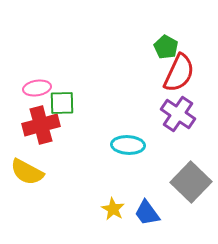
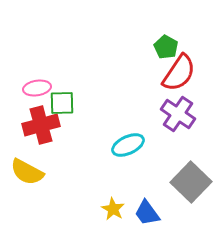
red semicircle: rotated 9 degrees clockwise
cyan ellipse: rotated 28 degrees counterclockwise
